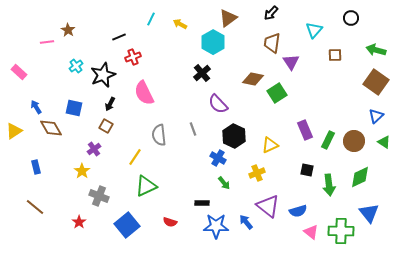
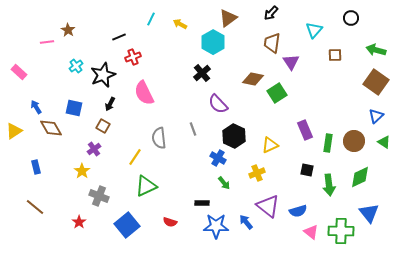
brown square at (106, 126): moved 3 px left
gray semicircle at (159, 135): moved 3 px down
green rectangle at (328, 140): moved 3 px down; rotated 18 degrees counterclockwise
